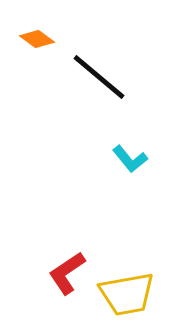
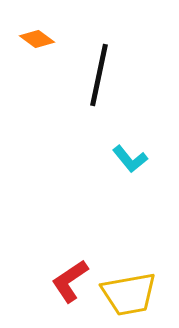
black line: moved 2 px up; rotated 62 degrees clockwise
red L-shape: moved 3 px right, 8 px down
yellow trapezoid: moved 2 px right
